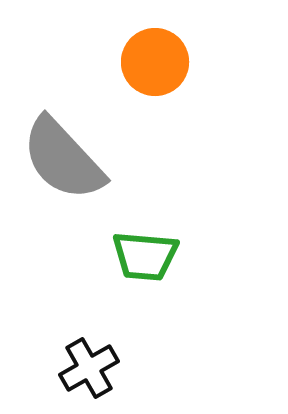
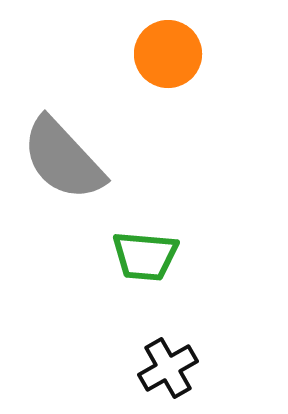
orange circle: moved 13 px right, 8 px up
black cross: moved 79 px right
